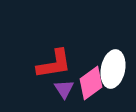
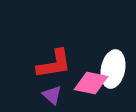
pink diamond: rotated 48 degrees clockwise
purple triangle: moved 12 px left, 6 px down; rotated 15 degrees counterclockwise
